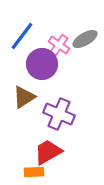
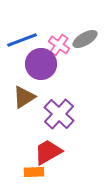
blue line: moved 4 px down; rotated 32 degrees clockwise
purple circle: moved 1 px left
purple cross: rotated 20 degrees clockwise
